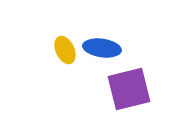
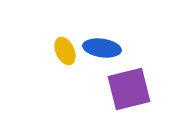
yellow ellipse: moved 1 px down
